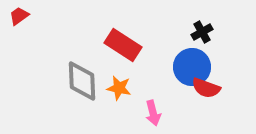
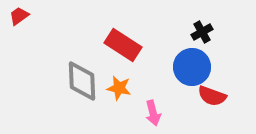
red semicircle: moved 6 px right, 8 px down
